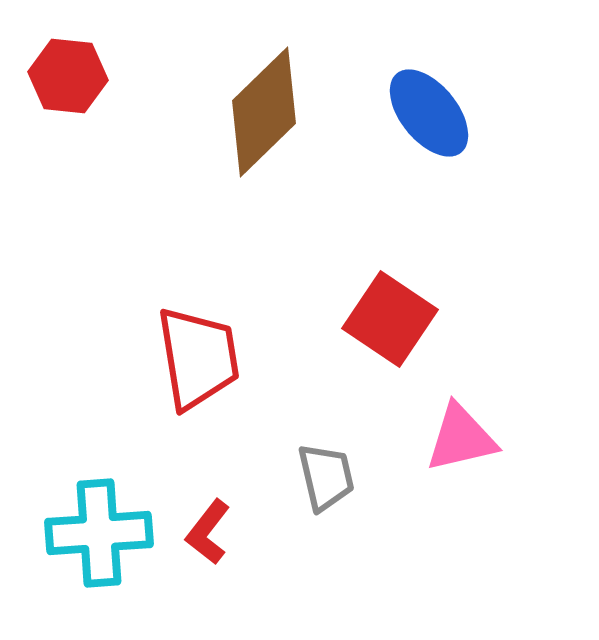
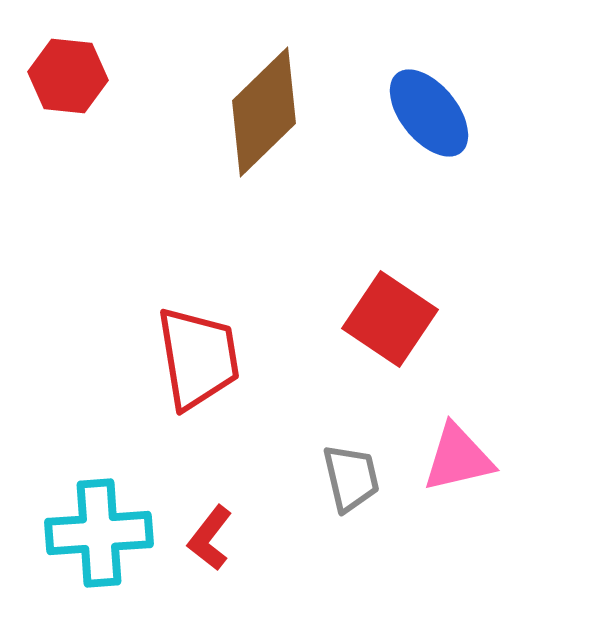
pink triangle: moved 3 px left, 20 px down
gray trapezoid: moved 25 px right, 1 px down
red L-shape: moved 2 px right, 6 px down
